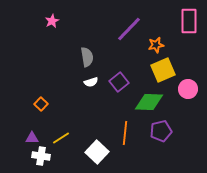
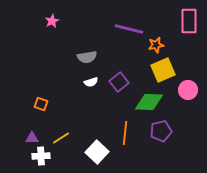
purple line: rotated 60 degrees clockwise
gray semicircle: rotated 90 degrees clockwise
pink circle: moved 1 px down
orange square: rotated 24 degrees counterclockwise
white cross: rotated 12 degrees counterclockwise
